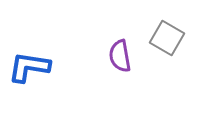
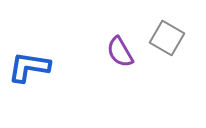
purple semicircle: moved 4 px up; rotated 20 degrees counterclockwise
